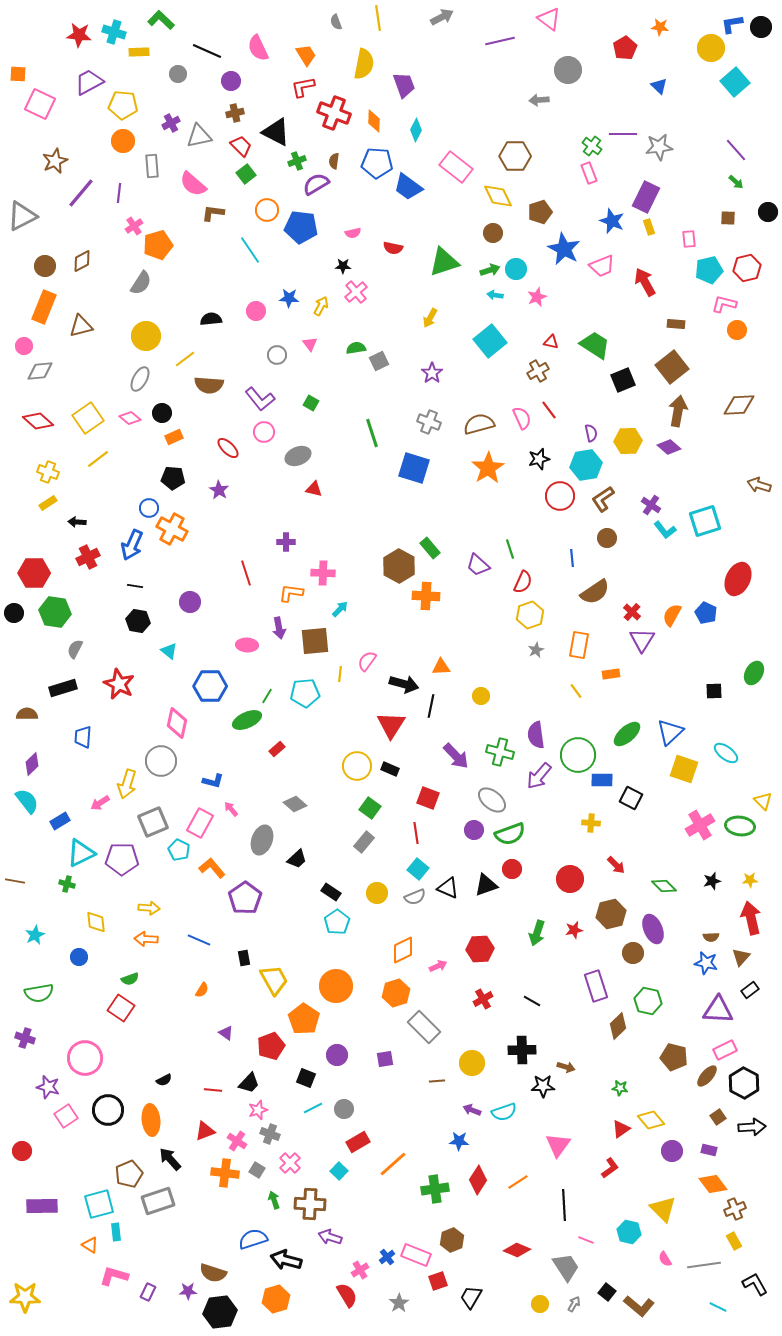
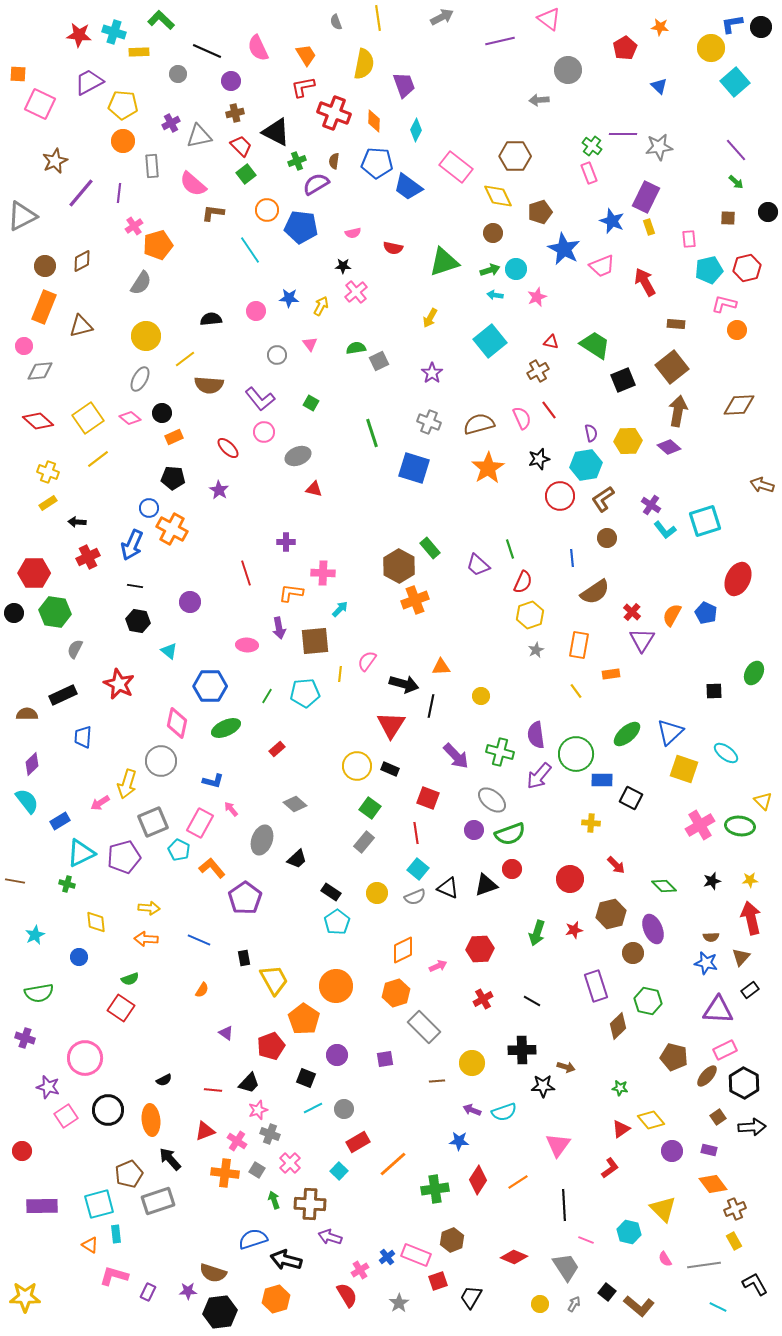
brown arrow at (759, 485): moved 3 px right
orange cross at (426, 596): moved 11 px left, 4 px down; rotated 24 degrees counterclockwise
black rectangle at (63, 688): moved 7 px down; rotated 8 degrees counterclockwise
green ellipse at (247, 720): moved 21 px left, 8 px down
green circle at (578, 755): moved 2 px left, 1 px up
purple pentagon at (122, 859): moved 2 px right, 2 px up; rotated 16 degrees counterclockwise
cyan rectangle at (116, 1232): moved 2 px down
red diamond at (517, 1250): moved 3 px left, 7 px down
